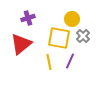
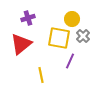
yellow line: moved 8 px left, 13 px down
